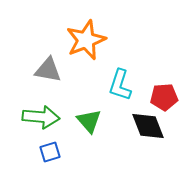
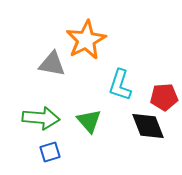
orange star: rotated 6 degrees counterclockwise
gray triangle: moved 4 px right, 6 px up
green arrow: moved 1 px down
